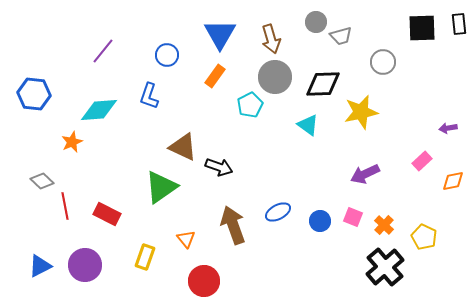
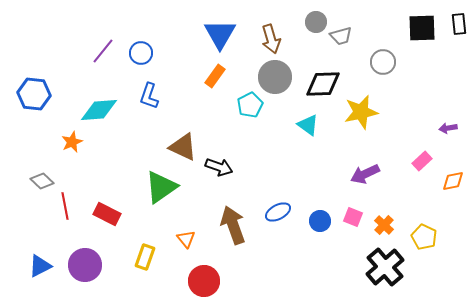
blue circle at (167, 55): moved 26 px left, 2 px up
